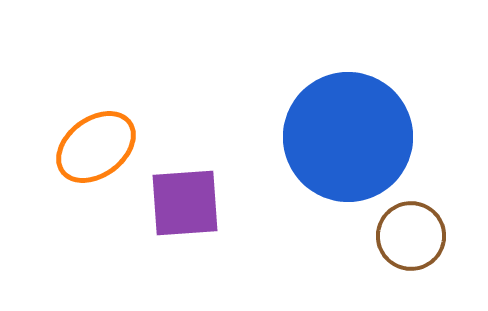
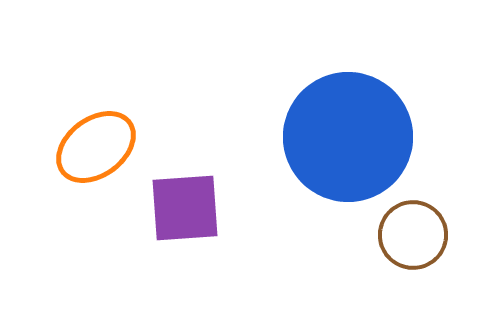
purple square: moved 5 px down
brown circle: moved 2 px right, 1 px up
